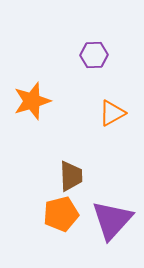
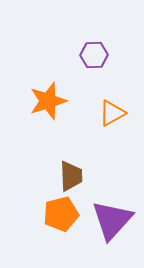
orange star: moved 16 px right
